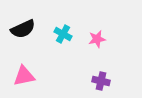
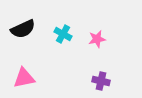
pink triangle: moved 2 px down
